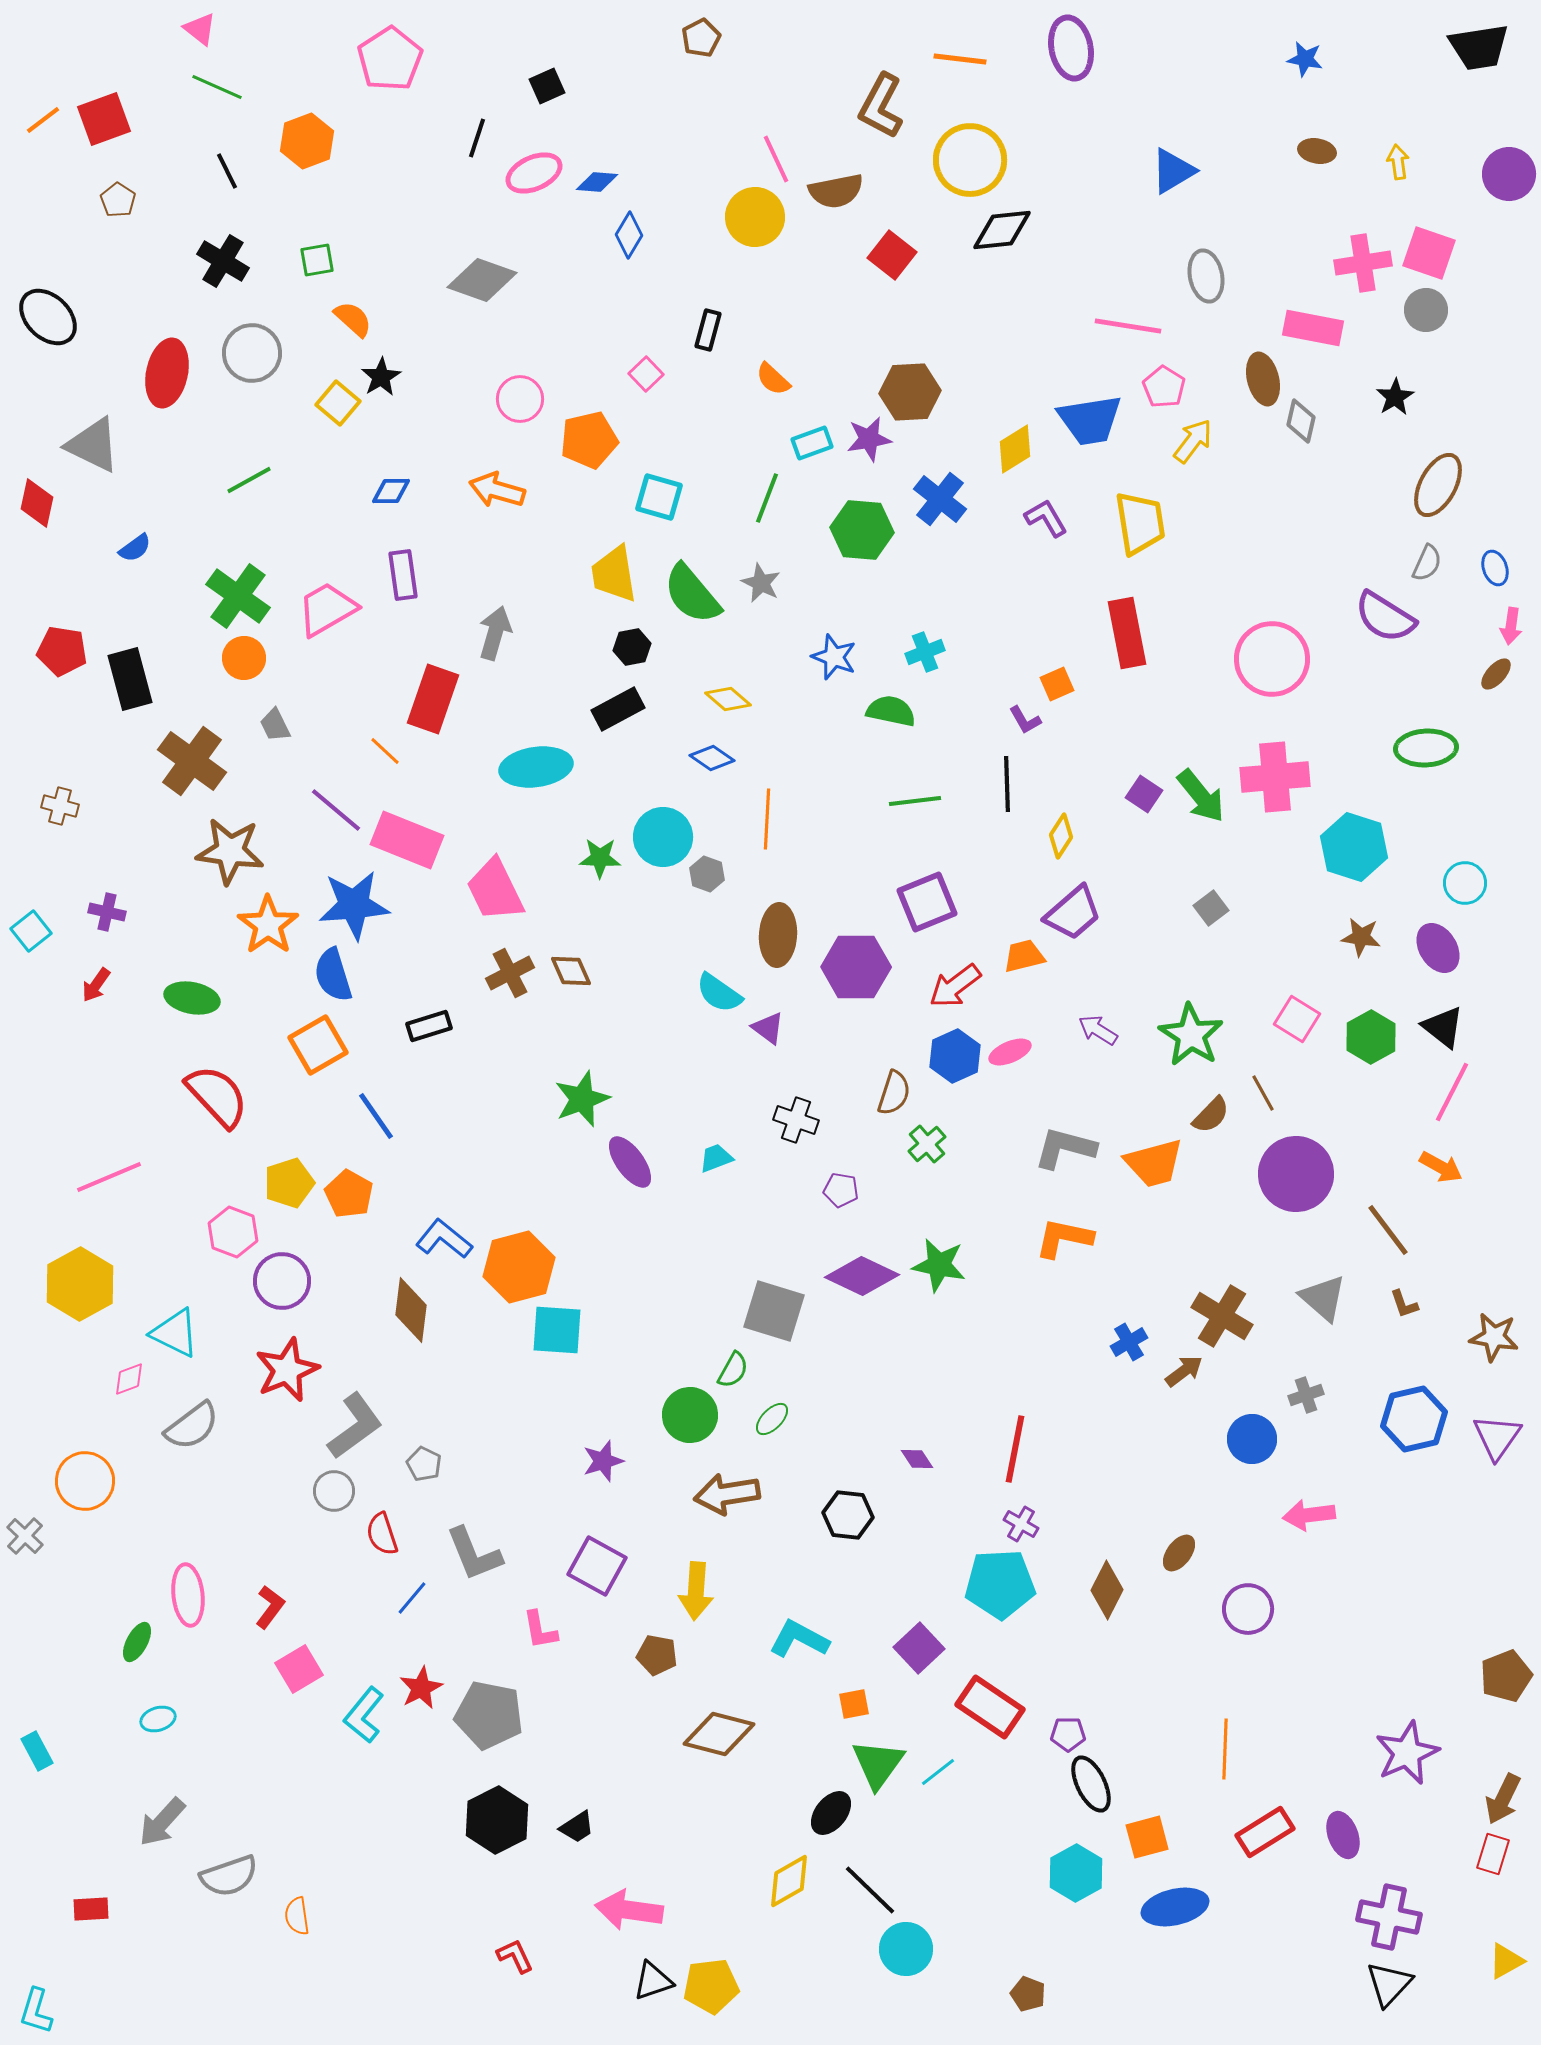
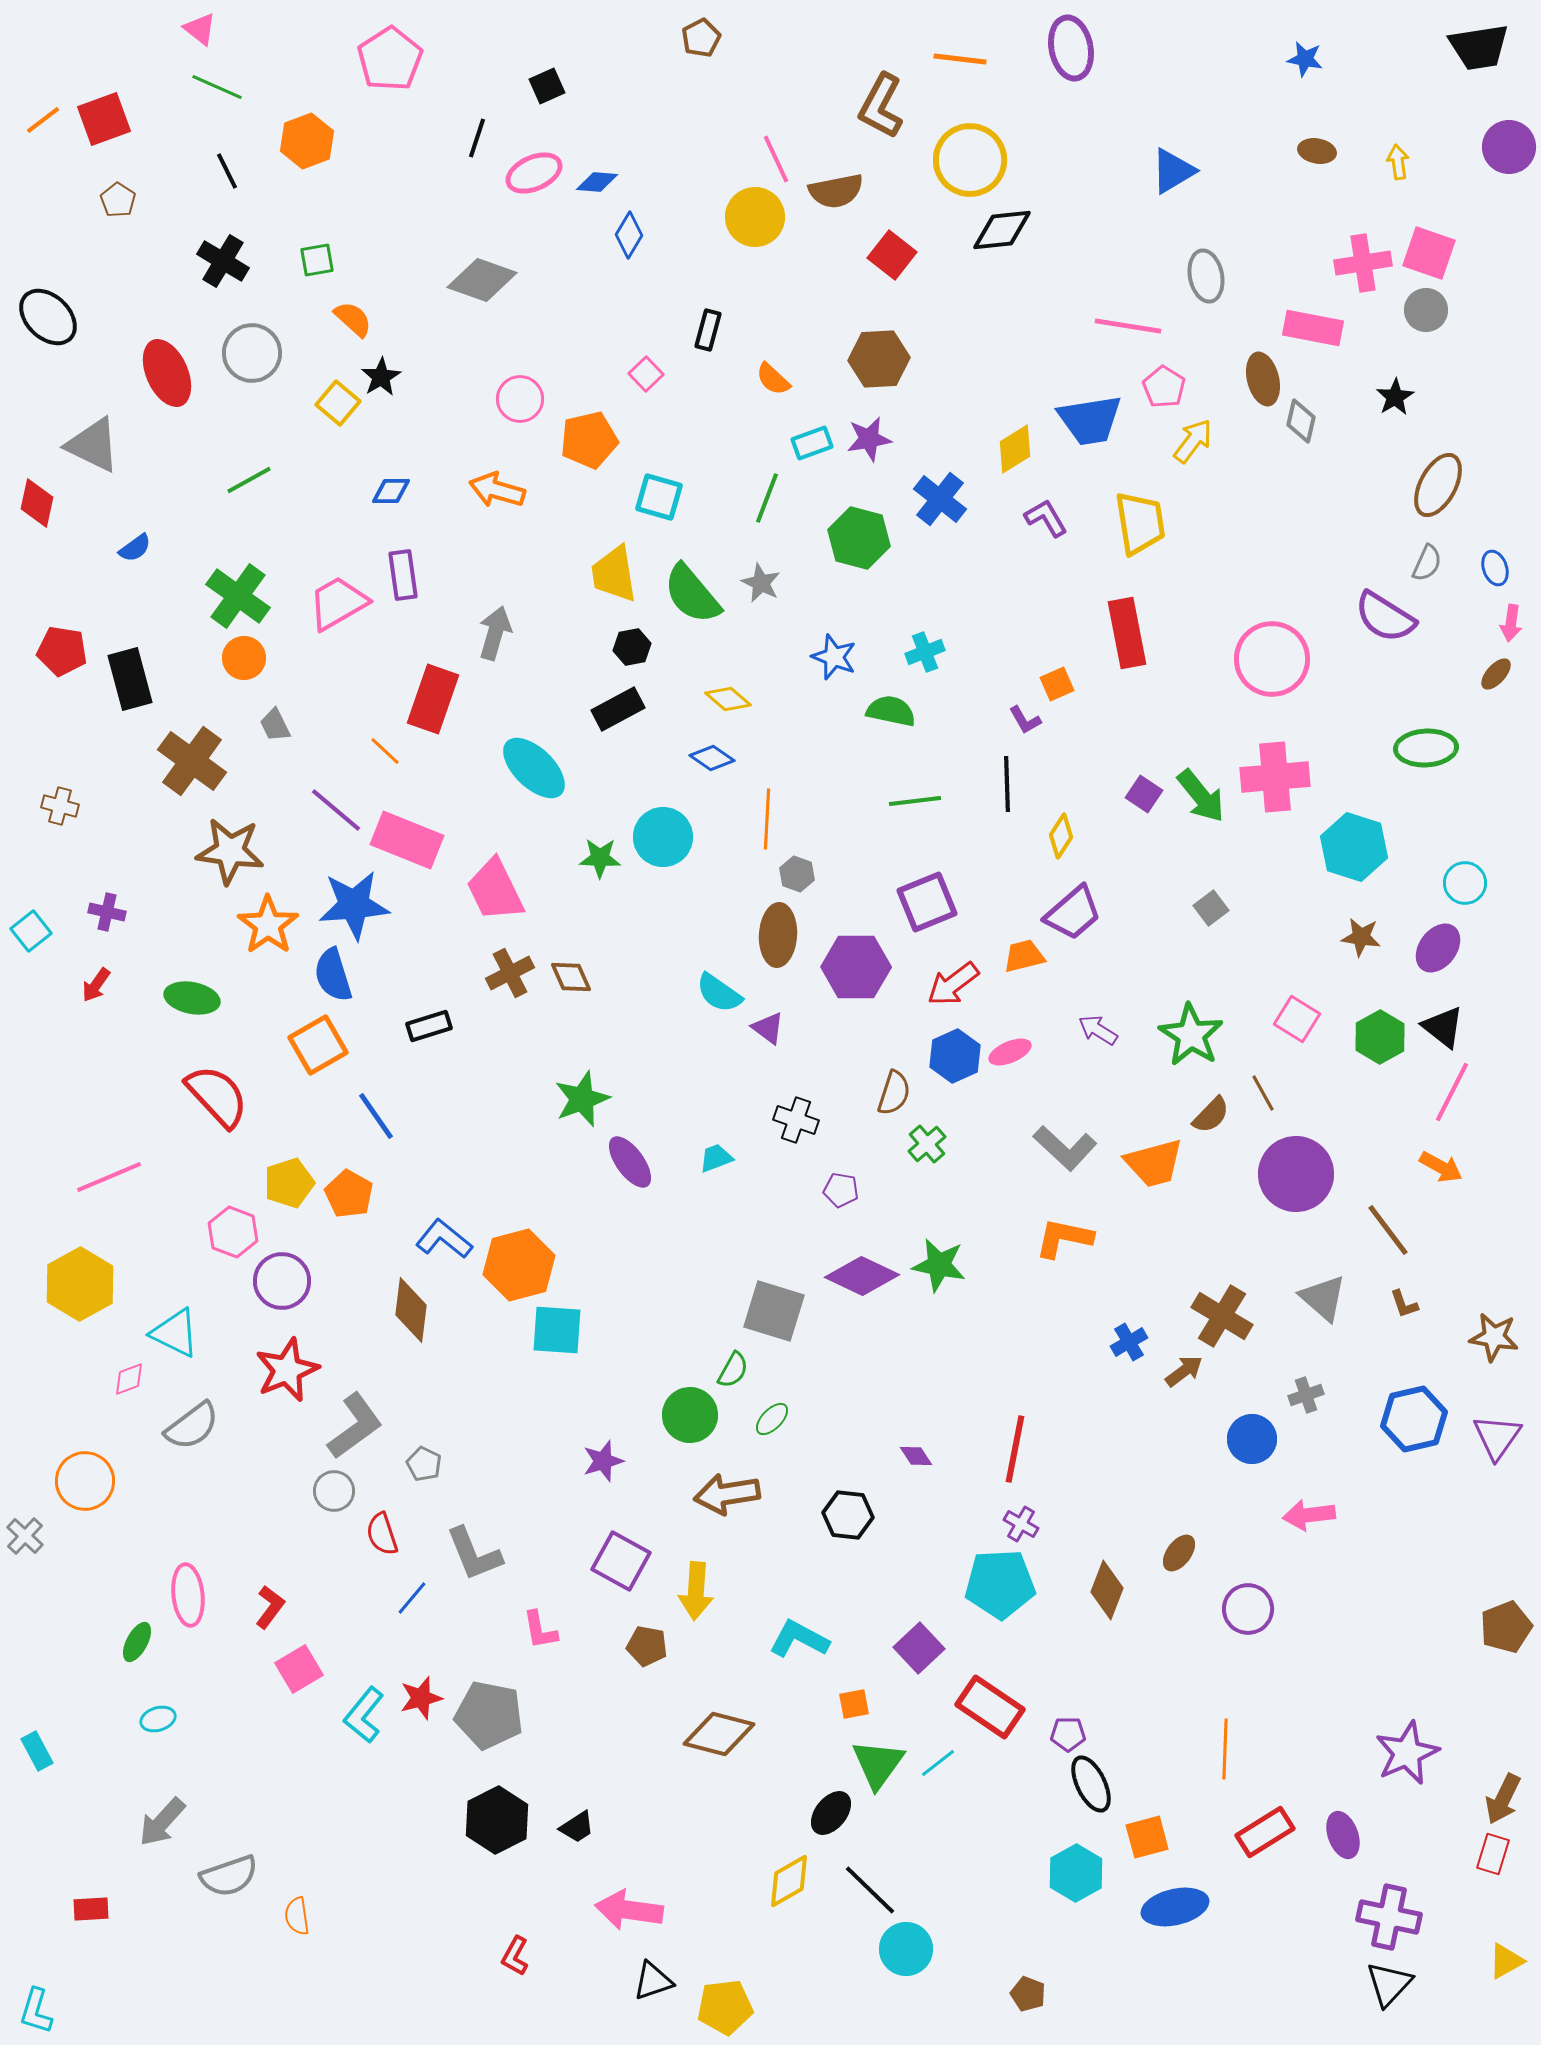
purple circle at (1509, 174): moved 27 px up
red ellipse at (167, 373): rotated 36 degrees counterclockwise
brown hexagon at (910, 392): moved 31 px left, 33 px up
green hexagon at (862, 530): moved 3 px left, 8 px down; rotated 10 degrees clockwise
pink trapezoid at (327, 609): moved 11 px right, 6 px up
pink arrow at (1511, 626): moved 3 px up
cyan ellipse at (536, 767): moved 2 px left, 1 px down; rotated 52 degrees clockwise
gray hexagon at (707, 874): moved 90 px right
purple ellipse at (1438, 948): rotated 69 degrees clockwise
brown diamond at (571, 971): moved 6 px down
red arrow at (955, 986): moved 2 px left, 2 px up
green hexagon at (1371, 1037): moved 9 px right
gray L-shape at (1065, 1148): rotated 152 degrees counterclockwise
orange hexagon at (519, 1267): moved 2 px up
purple diamond at (917, 1459): moved 1 px left, 3 px up
purple square at (597, 1566): moved 24 px right, 5 px up
brown diamond at (1107, 1590): rotated 6 degrees counterclockwise
brown pentagon at (657, 1655): moved 10 px left, 9 px up
brown pentagon at (1506, 1676): moved 49 px up
red star at (421, 1688): moved 10 px down; rotated 12 degrees clockwise
cyan line at (938, 1772): moved 9 px up
red L-shape at (515, 1956): rotated 126 degrees counterclockwise
yellow pentagon at (711, 1986): moved 14 px right, 21 px down
